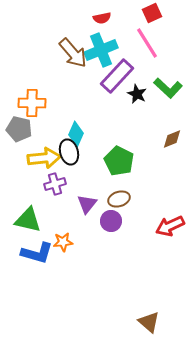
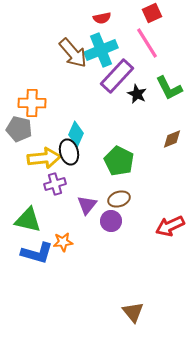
green L-shape: moved 1 px right; rotated 20 degrees clockwise
purple triangle: moved 1 px down
brown triangle: moved 16 px left, 10 px up; rotated 10 degrees clockwise
